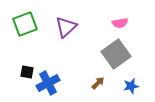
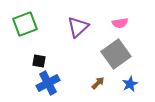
purple triangle: moved 12 px right
black square: moved 12 px right, 11 px up
blue star: moved 1 px left, 2 px up; rotated 14 degrees counterclockwise
